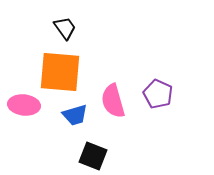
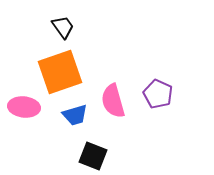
black trapezoid: moved 2 px left, 1 px up
orange square: rotated 24 degrees counterclockwise
pink ellipse: moved 2 px down
